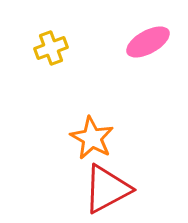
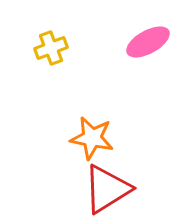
orange star: rotated 18 degrees counterclockwise
red triangle: rotated 4 degrees counterclockwise
